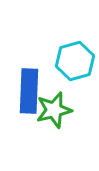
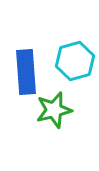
blue rectangle: moved 3 px left, 19 px up; rotated 6 degrees counterclockwise
